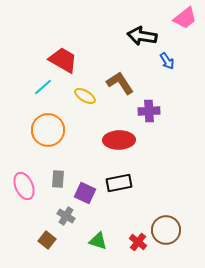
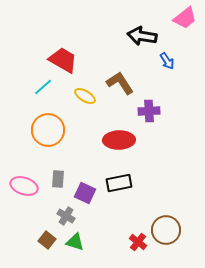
pink ellipse: rotated 48 degrees counterclockwise
green triangle: moved 23 px left, 1 px down
